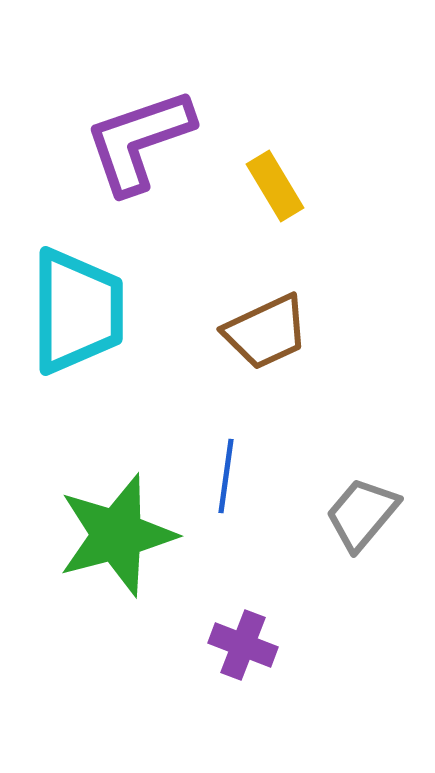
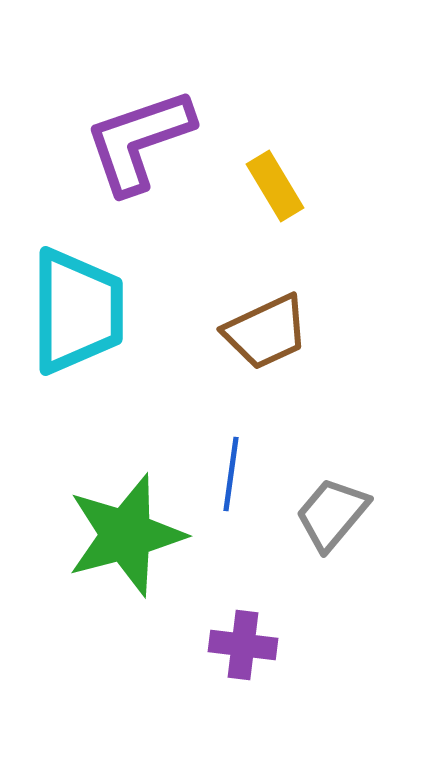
blue line: moved 5 px right, 2 px up
gray trapezoid: moved 30 px left
green star: moved 9 px right
purple cross: rotated 14 degrees counterclockwise
